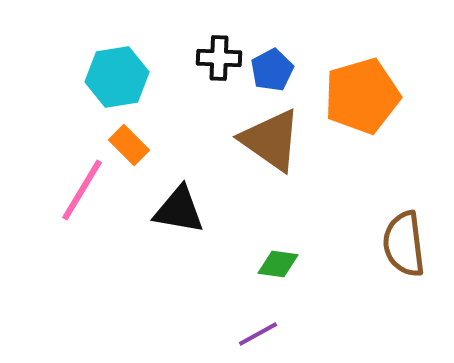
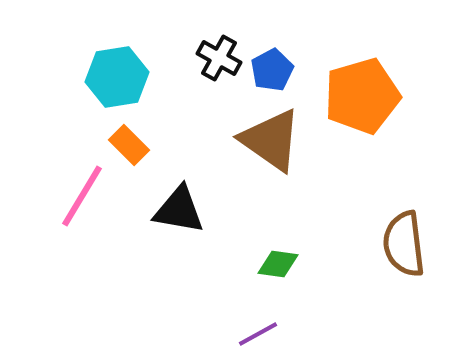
black cross: rotated 27 degrees clockwise
pink line: moved 6 px down
